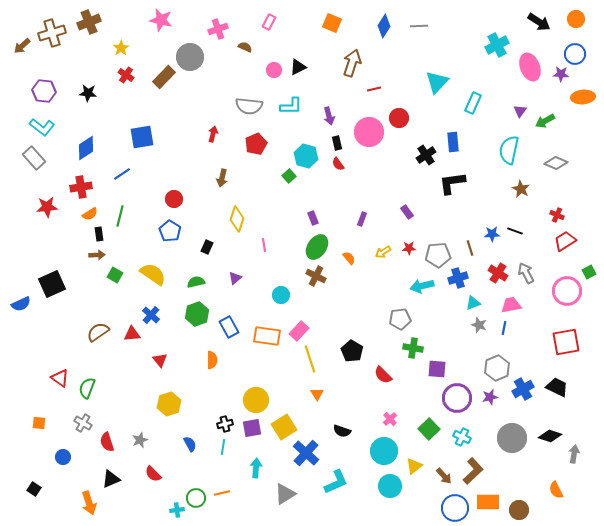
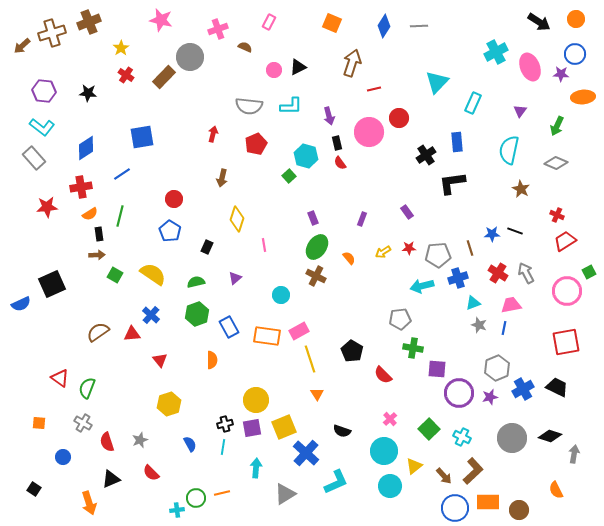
cyan cross at (497, 45): moved 1 px left, 7 px down
green arrow at (545, 121): moved 12 px right, 5 px down; rotated 36 degrees counterclockwise
blue rectangle at (453, 142): moved 4 px right
red semicircle at (338, 164): moved 2 px right, 1 px up
pink rectangle at (299, 331): rotated 18 degrees clockwise
purple circle at (457, 398): moved 2 px right, 5 px up
yellow square at (284, 427): rotated 10 degrees clockwise
red semicircle at (153, 474): moved 2 px left, 1 px up
